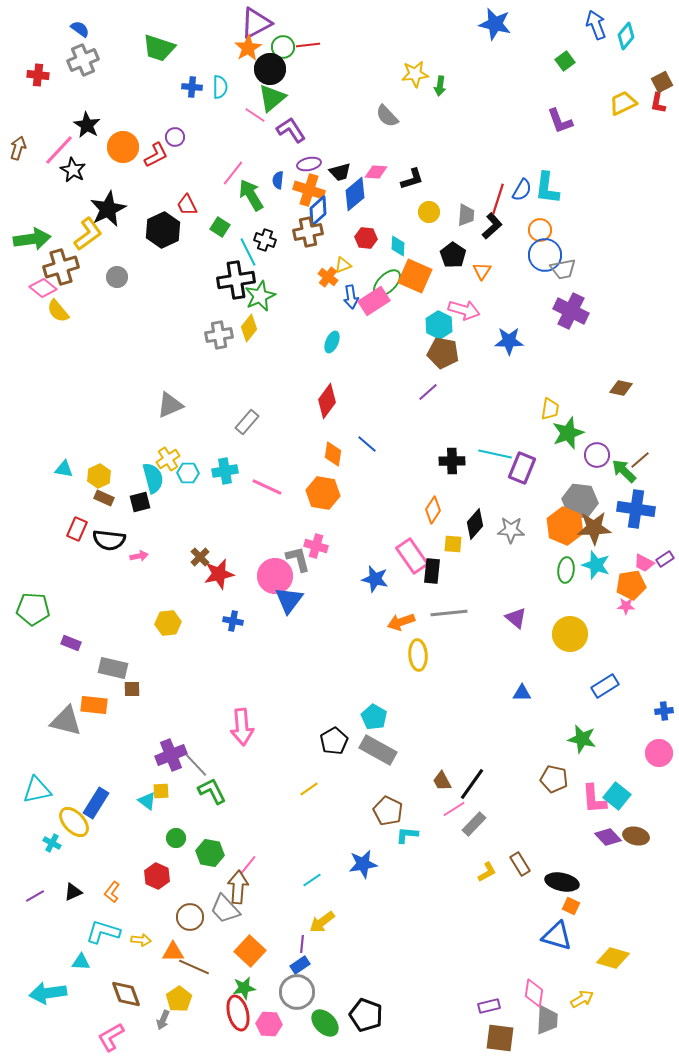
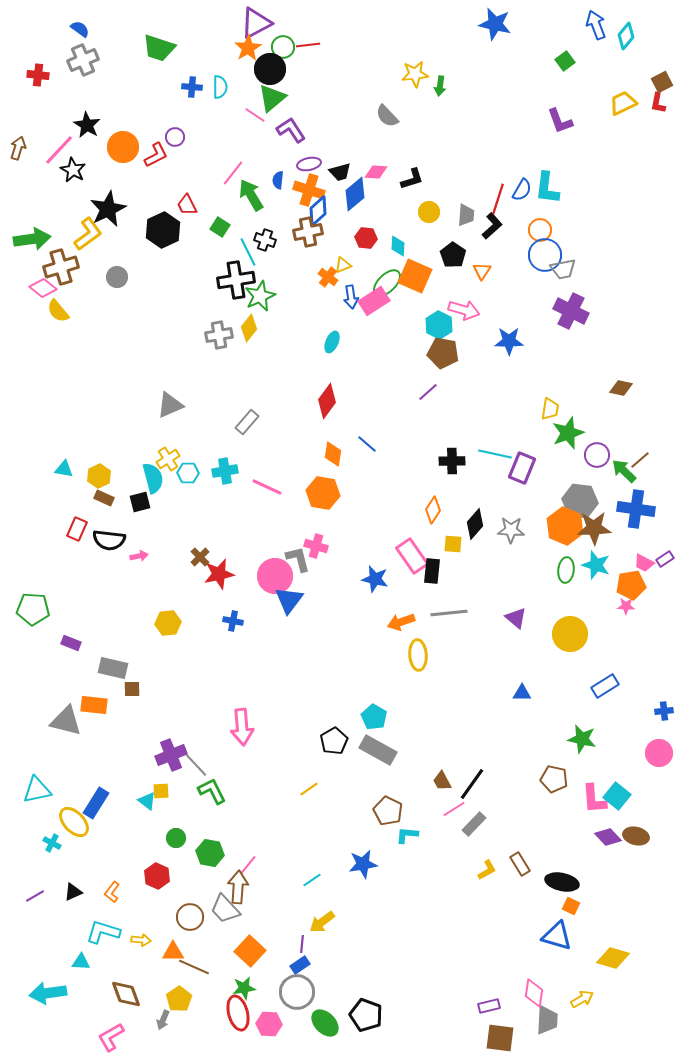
yellow L-shape at (487, 872): moved 2 px up
